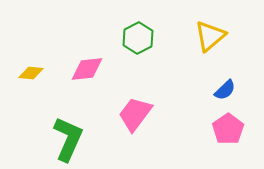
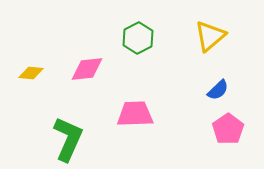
blue semicircle: moved 7 px left
pink trapezoid: rotated 51 degrees clockwise
